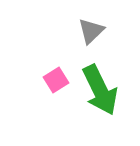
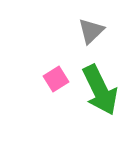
pink square: moved 1 px up
